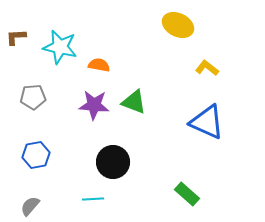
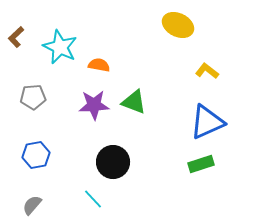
brown L-shape: rotated 40 degrees counterclockwise
cyan star: rotated 12 degrees clockwise
yellow L-shape: moved 3 px down
purple star: rotated 8 degrees counterclockwise
blue triangle: rotated 48 degrees counterclockwise
green rectangle: moved 14 px right, 30 px up; rotated 60 degrees counterclockwise
cyan line: rotated 50 degrees clockwise
gray semicircle: moved 2 px right, 1 px up
